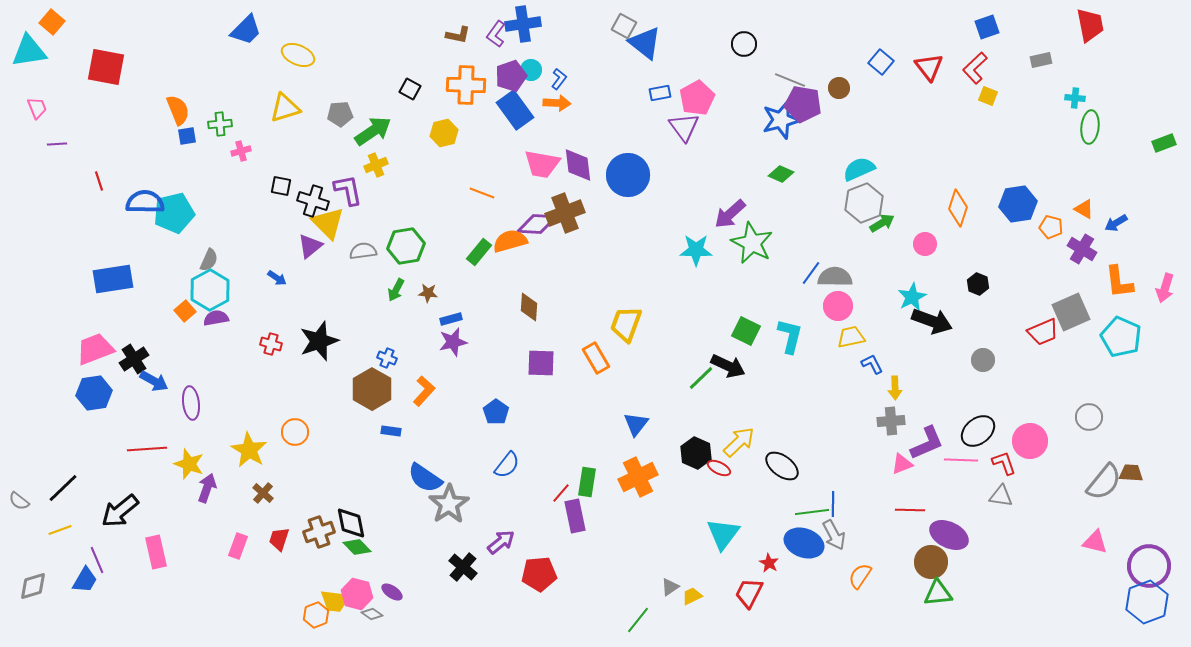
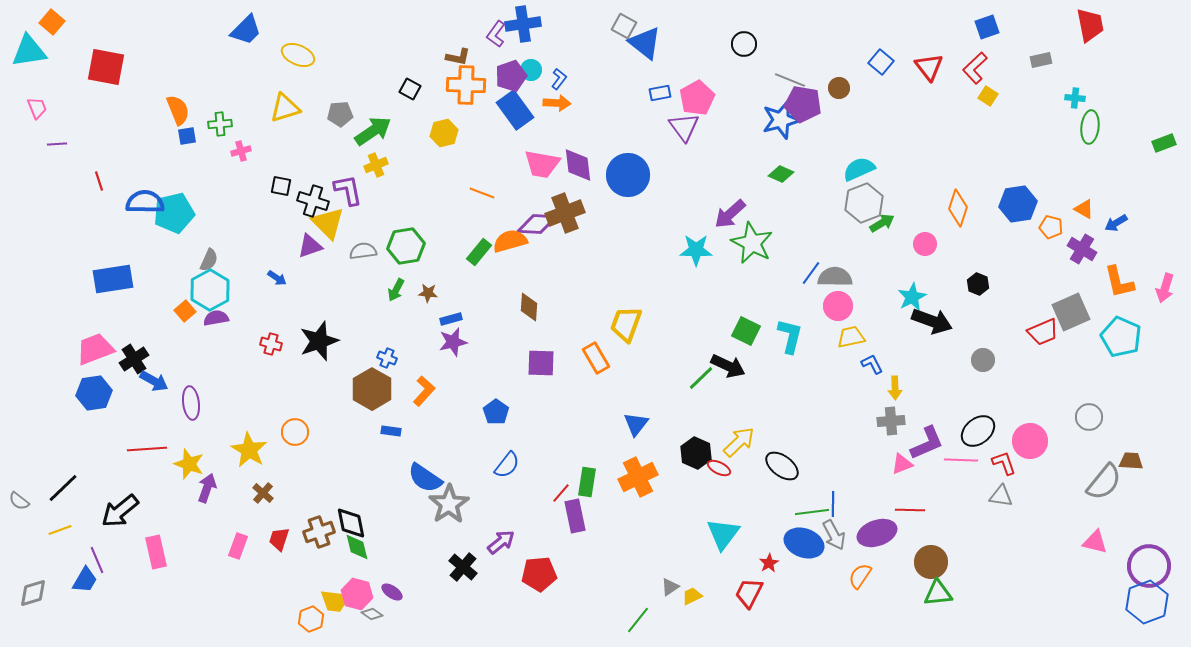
brown L-shape at (458, 35): moved 22 px down
yellow square at (988, 96): rotated 12 degrees clockwise
purple triangle at (310, 246): rotated 20 degrees clockwise
orange L-shape at (1119, 282): rotated 6 degrees counterclockwise
brown trapezoid at (1131, 473): moved 12 px up
purple ellipse at (949, 535): moved 72 px left, 2 px up; rotated 45 degrees counterclockwise
green diamond at (357, 547): rotated 32 degrees clockwise
red star at (769, 563): rotated 12 degrees clockwise
gray diamond at (33, 586): moved 7 px down
orange hexagon at (316, 615): moved 5 px left, 4 px down
